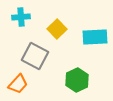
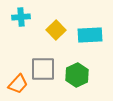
yellow square: moved 1 px left, 1 px down
cyan rectangle: moved 5 px left, 2 px up
gray square: moved 8 px right, 13 px down; rotated 28 degrees counterclockwise
green hexagon: moved 5 px up
